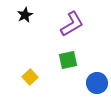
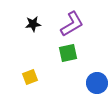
black star: moved 8 px right, 9 px down; rotated 21 degrees clockwise
green square: moved 7 px up
yellow square: rotated 21 degrees clockwise
